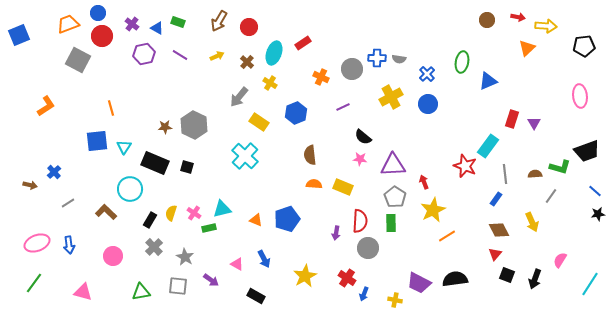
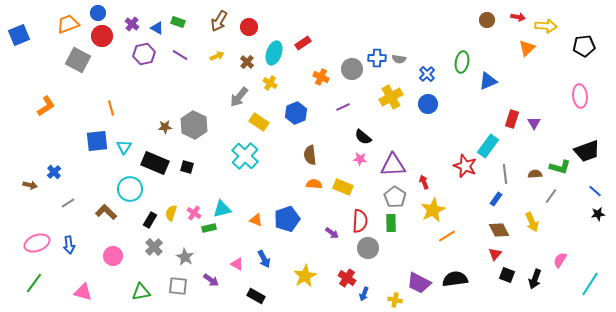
purple arrow at (336, 233): moved 4 px left; rotated 64 degrees counterclockwise
